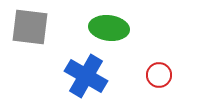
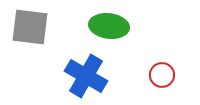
green ellipse: moved 2 px up
red circle: moved 3 px right
